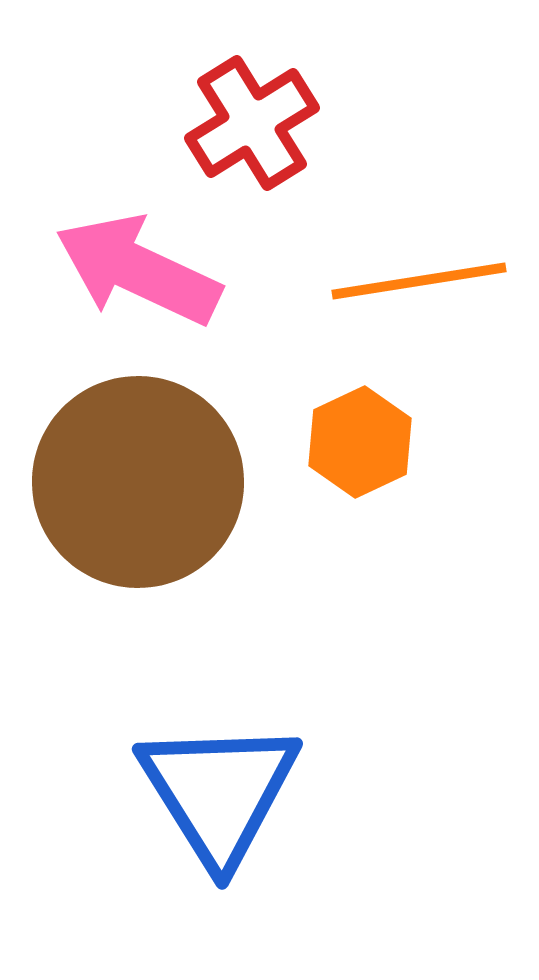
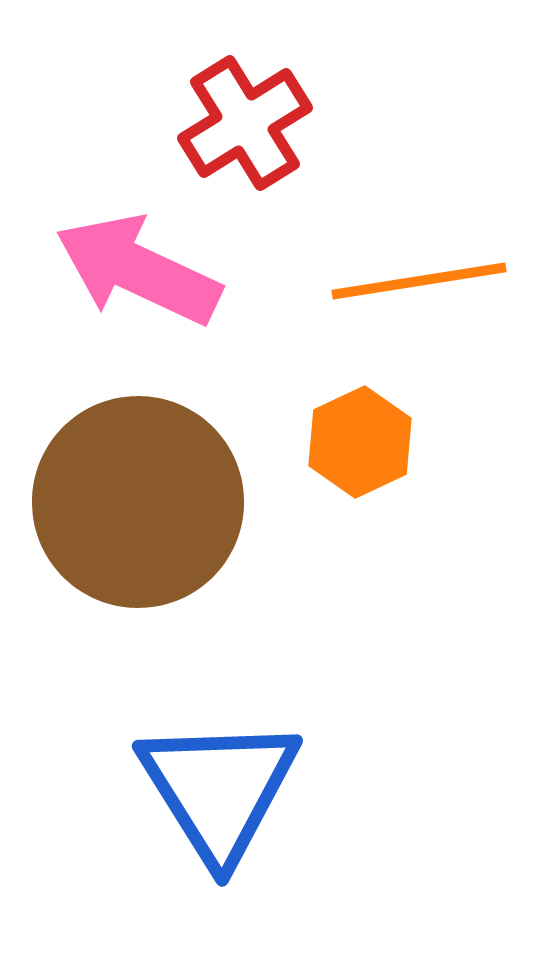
red cross: moved 7 px left
brown circle: moved 20 px down
blue triangle: moved 3 px up
